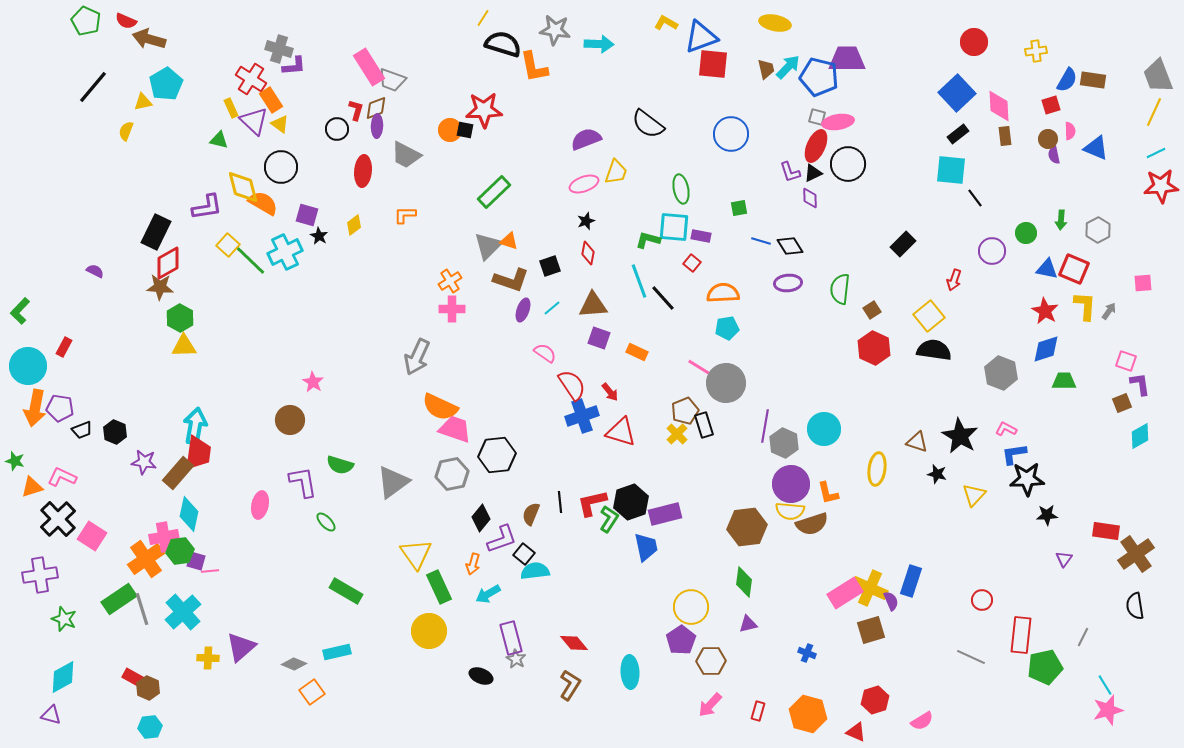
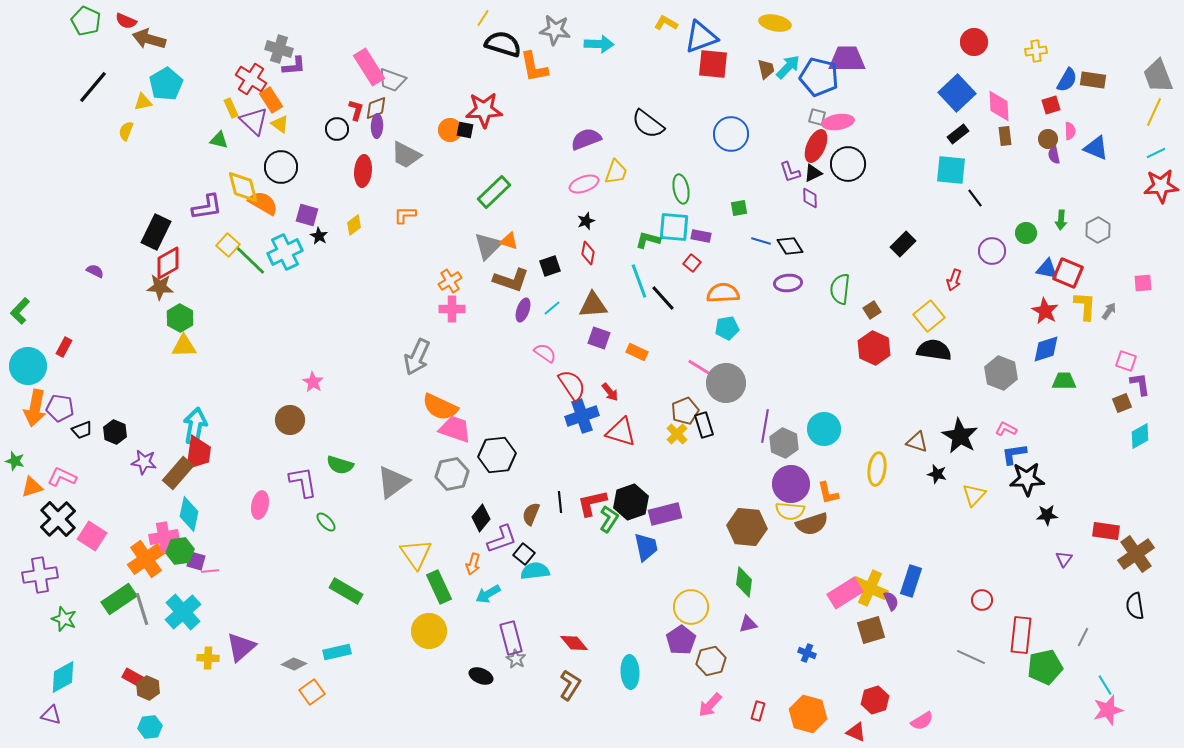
red square at (1074, 269): moved 6 px left, 4 px down
brown hexagon at (747, 527): rotated 12 degrees clockwise
brown hexagon at (711, 661): rotated 12 degrees counterclockwise
